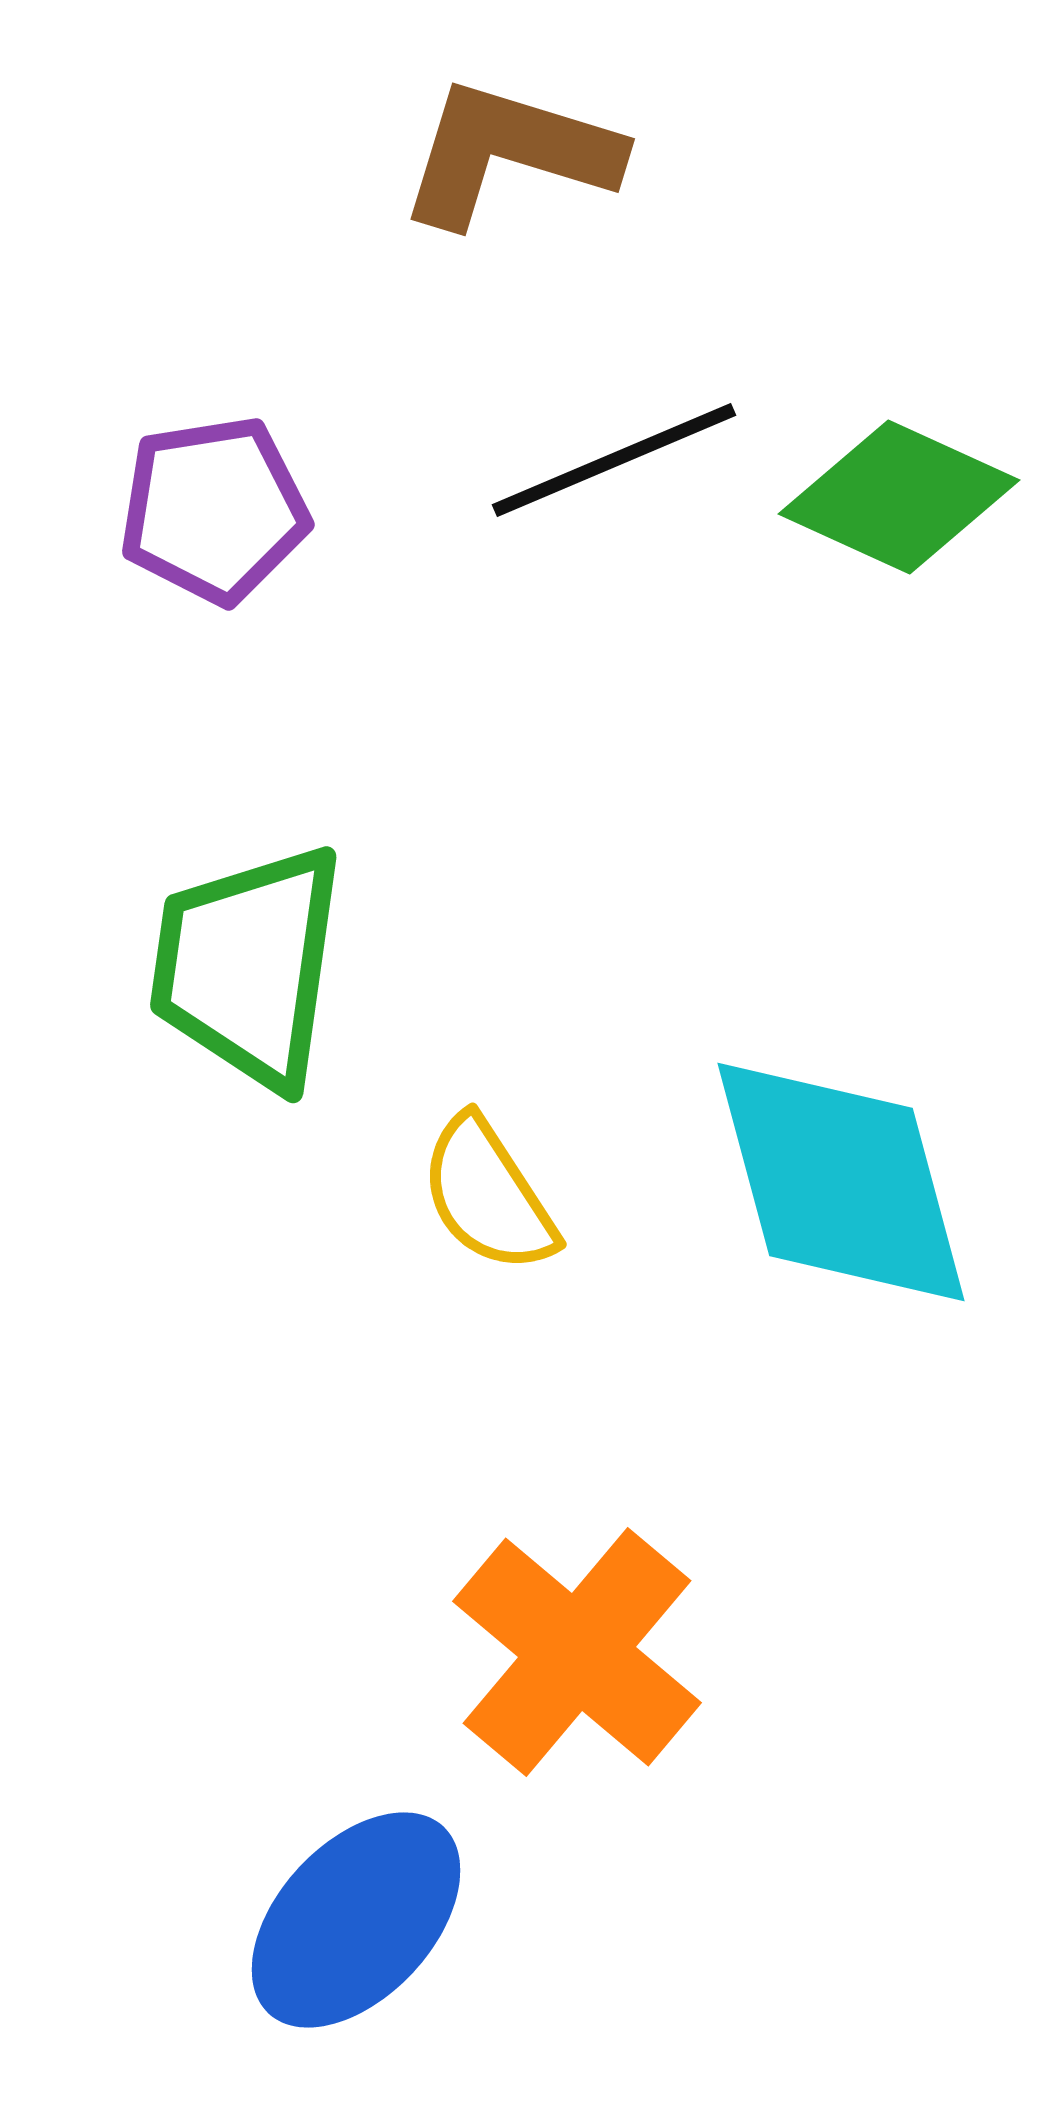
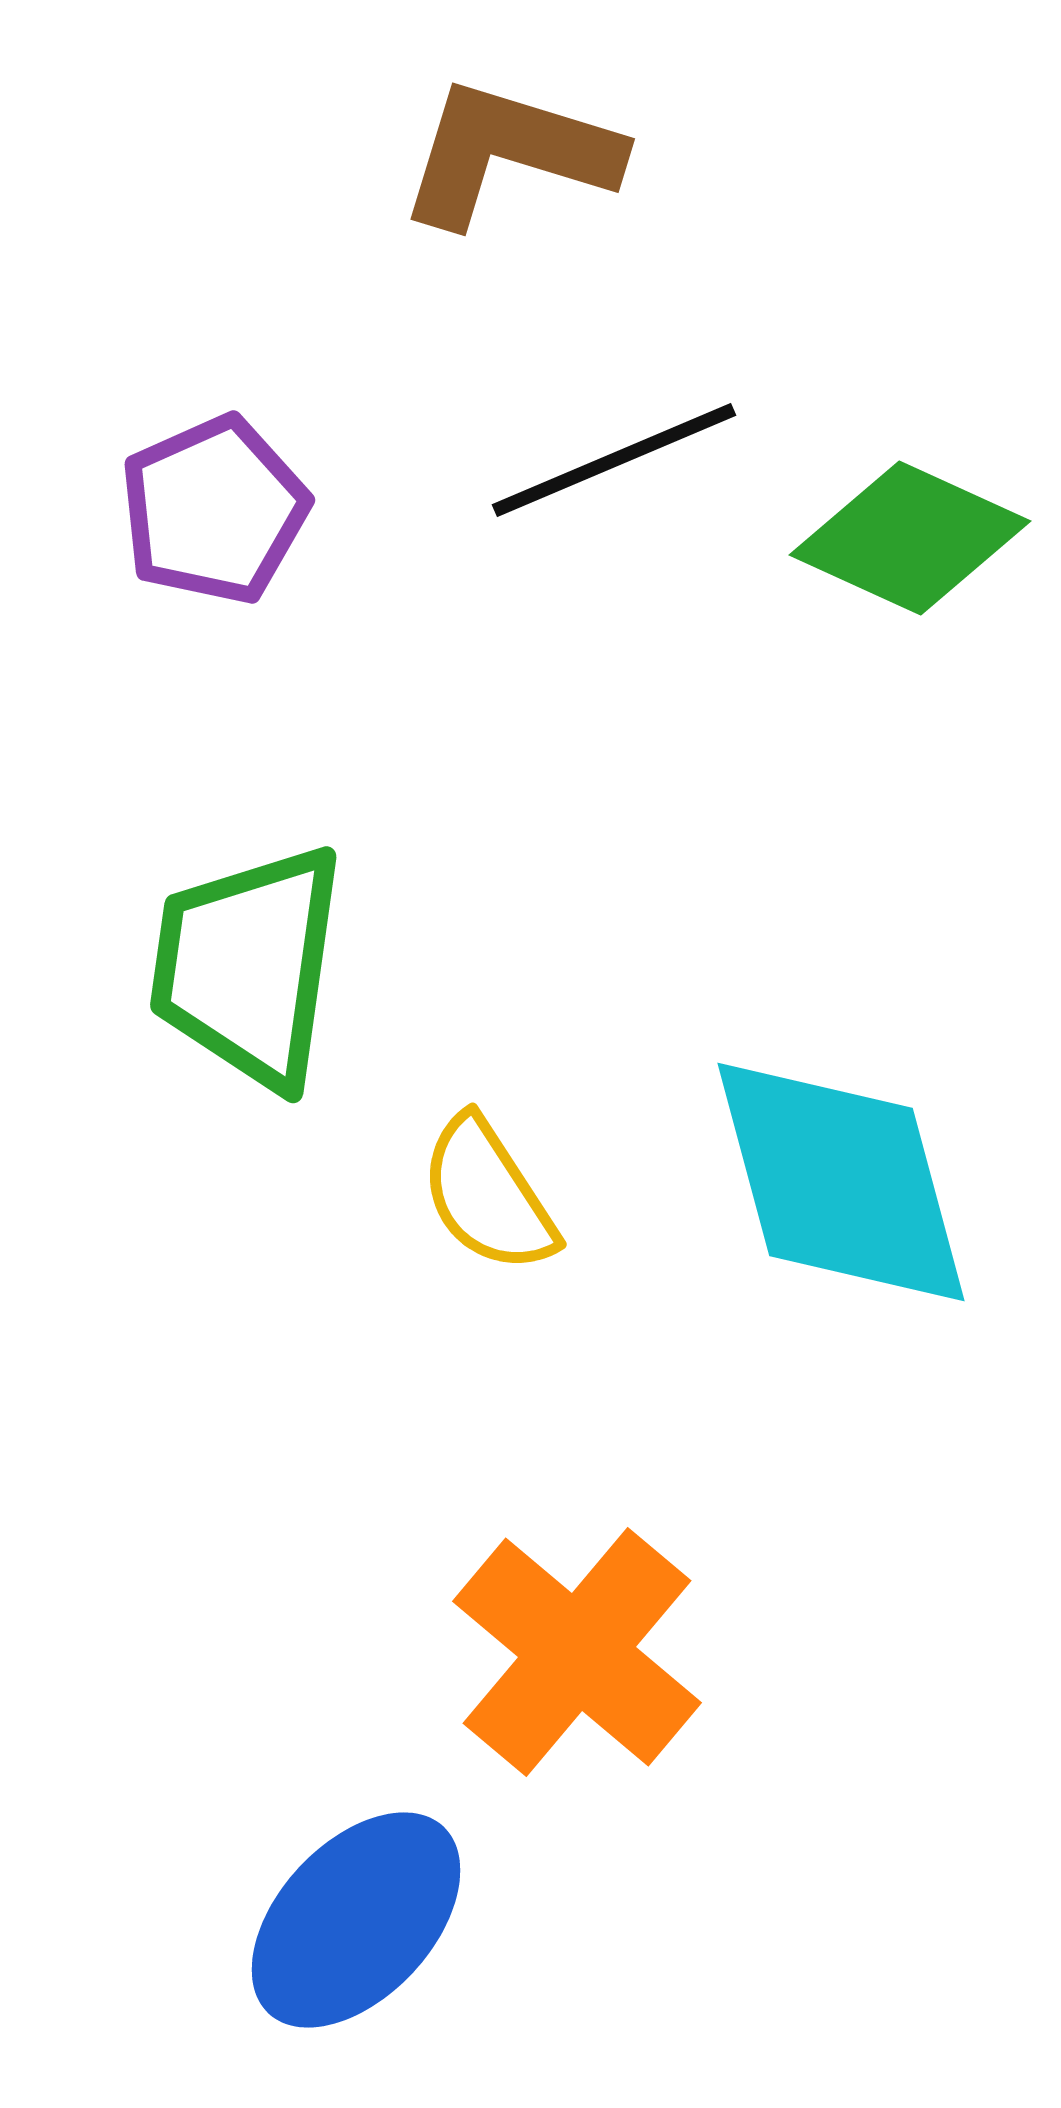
green diamond: moved 11 px right, 41 px down
purple pentagon: rotated 15 degrees counterclockwise
